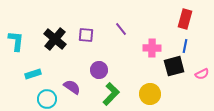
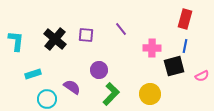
pink semicircle: moved 2 px down
